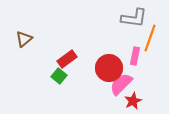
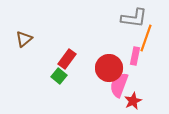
orange line: moved 4 px left
red rectangle: rotated 18 degrees counterclockwise
pink semicircle: moved 2 px left, 1 px down; rotated 25 degrees counterclockwise
